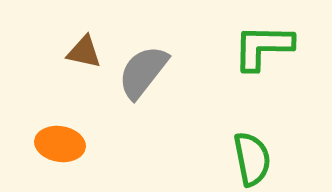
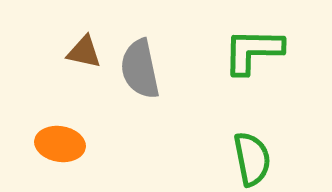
green L-shape: moved 10 px left, 4 px down
gray semicircle: moved 3 px left, 3 px up; rotated 50 degrees counterclockwise
